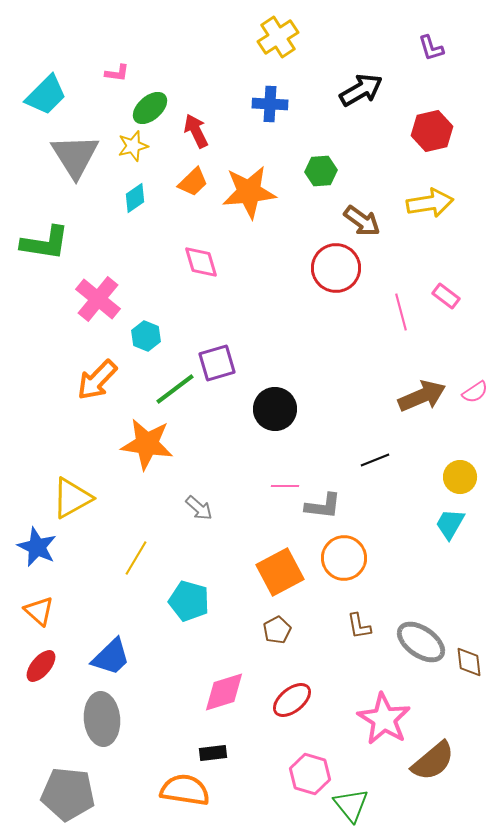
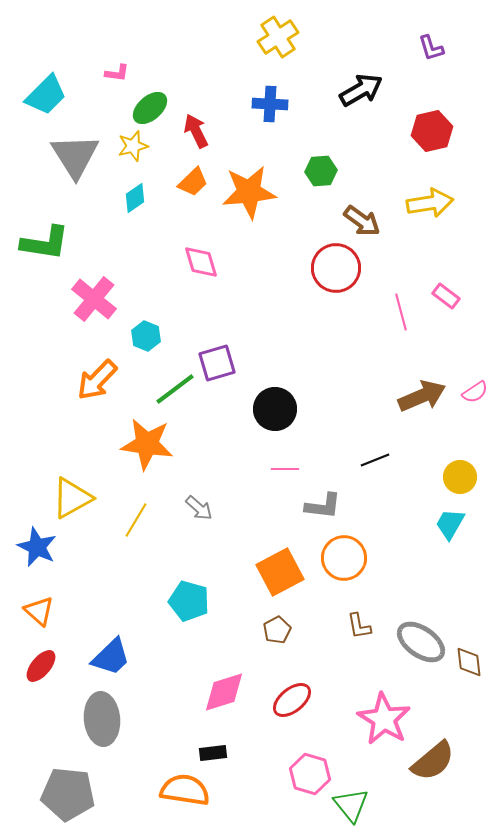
pink cross at (98, 299): moved 4 px left
pink line at (285, 486): moved 17 px up
yellow line at (136, 558): moved 38 px up
